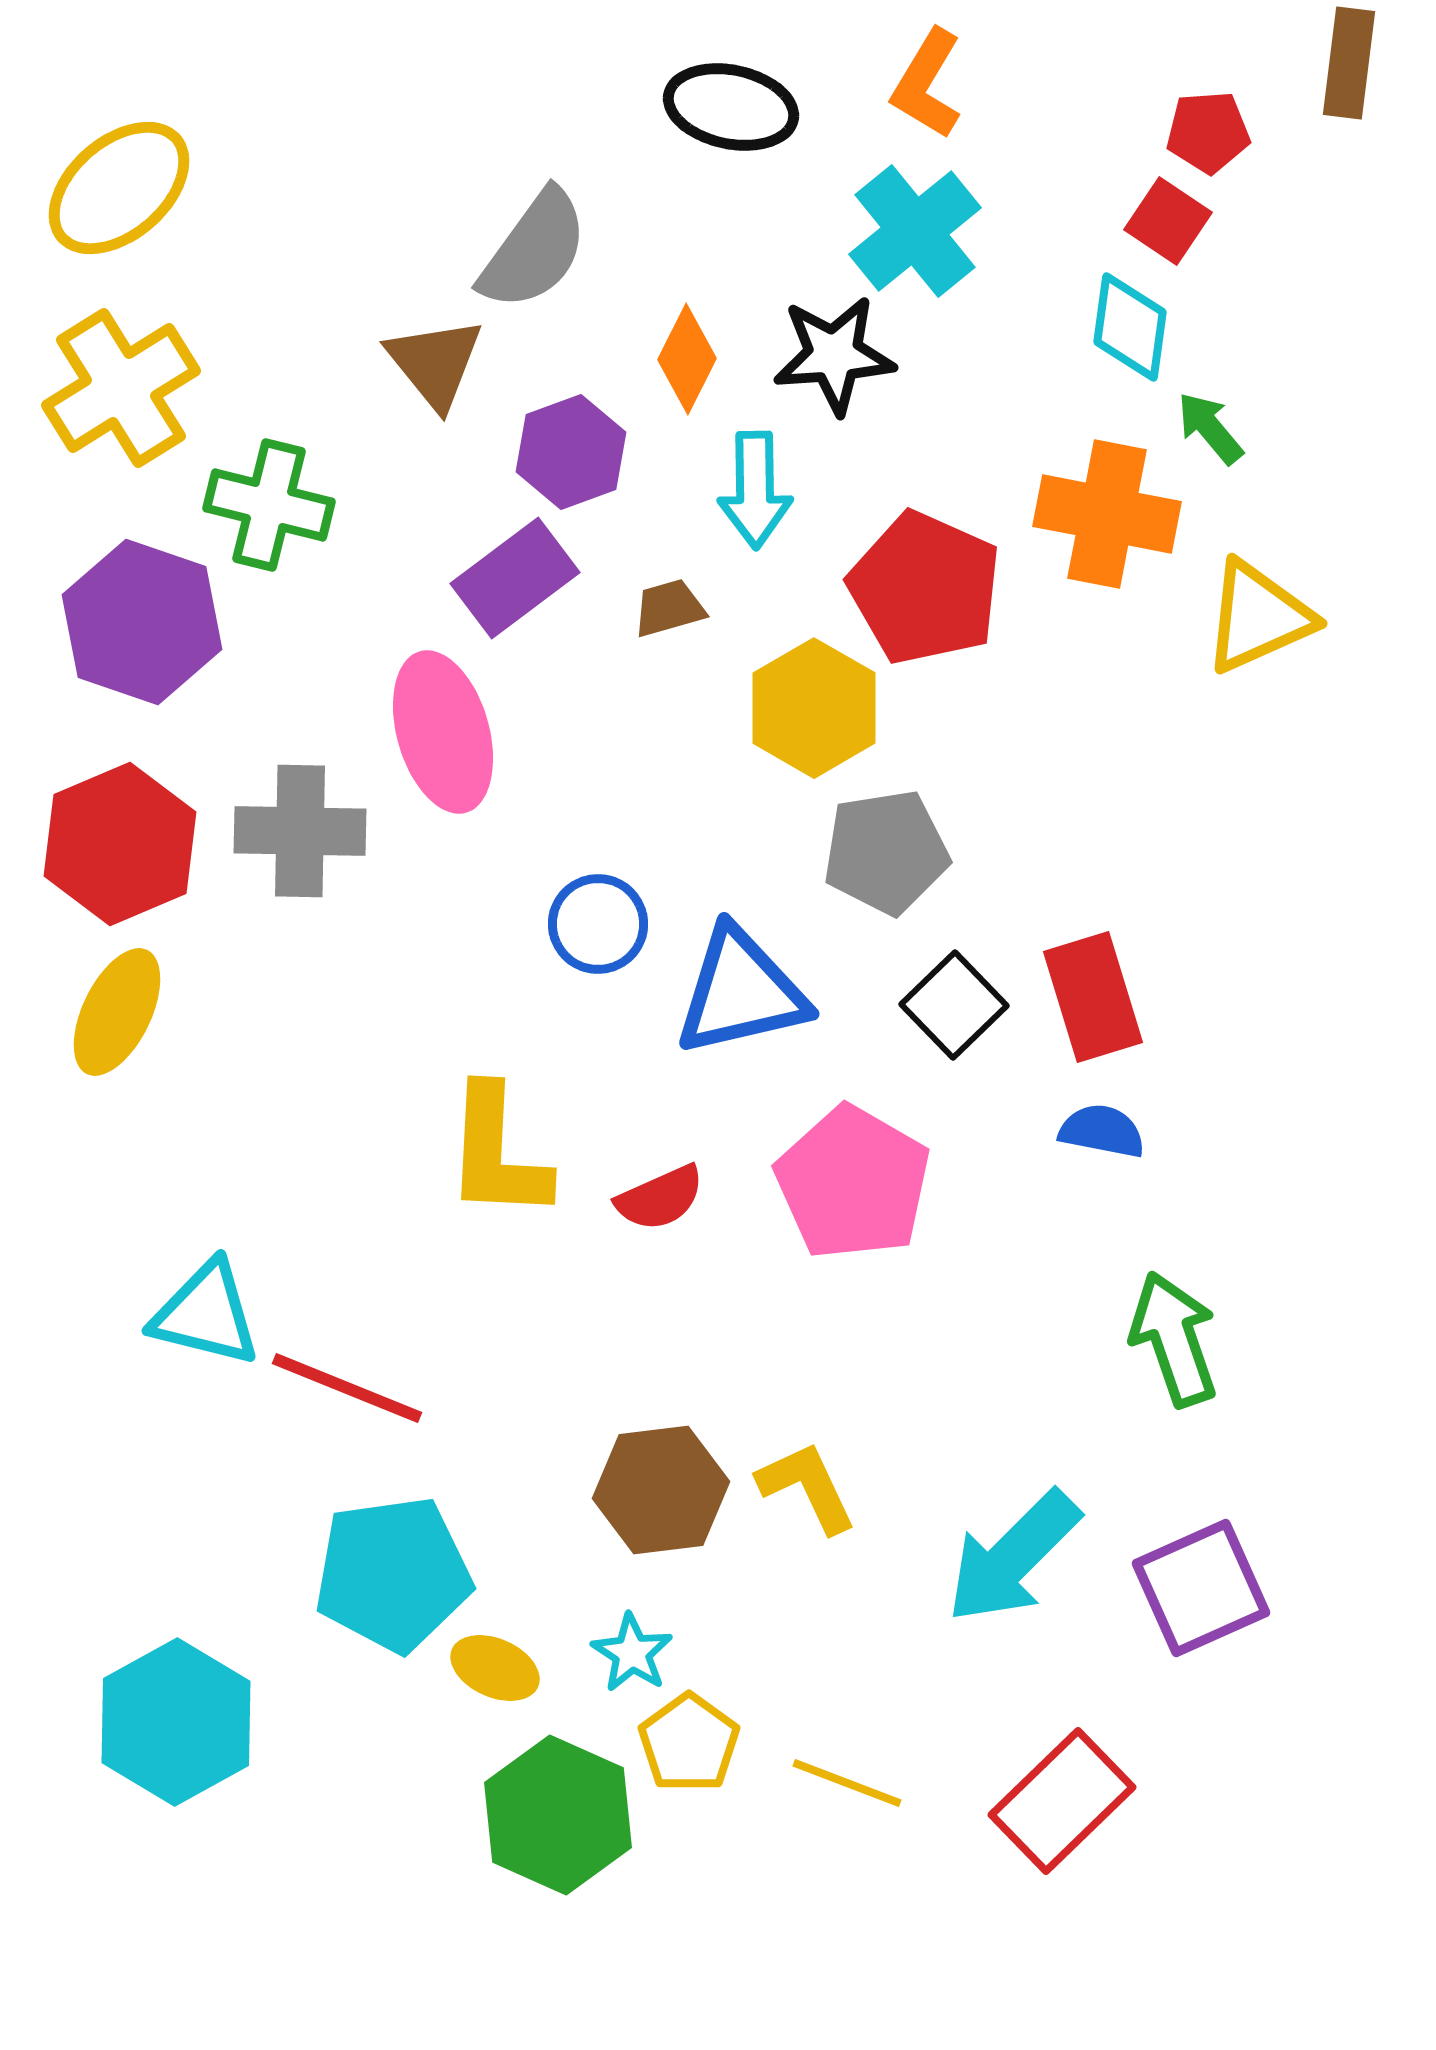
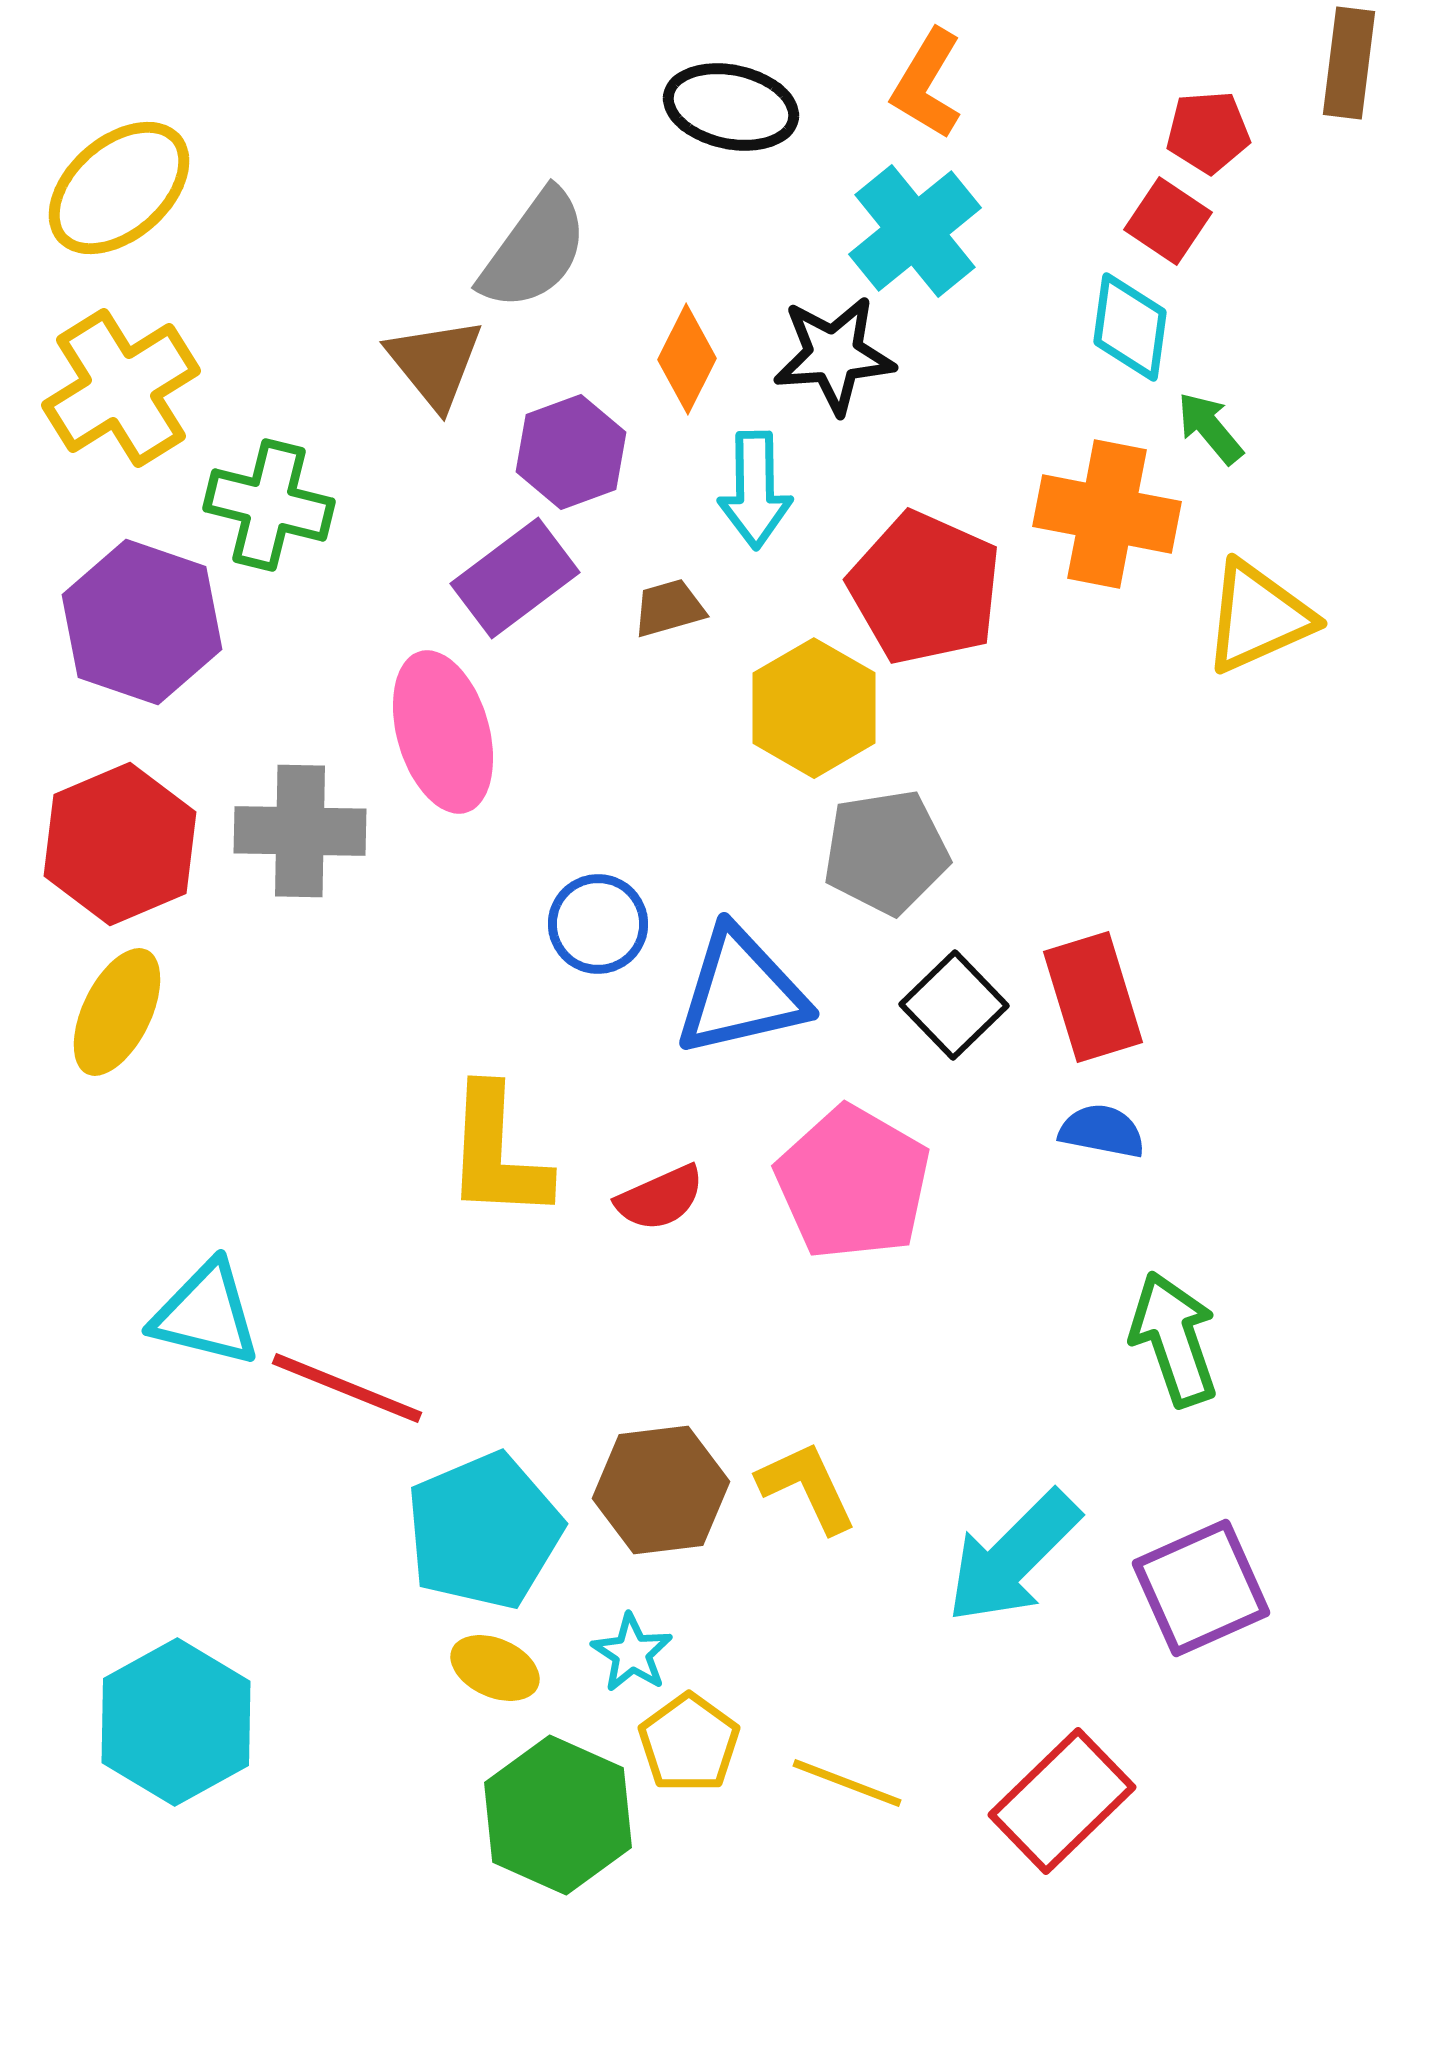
cyan pentagon at (393, 1574): moved 91 px right, 43 px up; rotated 15 degrees counterclockwise
